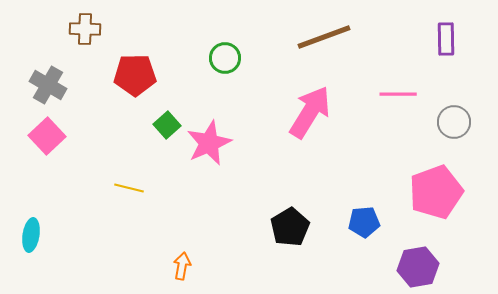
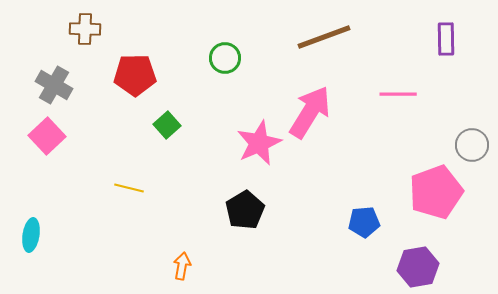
gray cross: moved 6 px right
gray circle: moved 18 px right, 23 px down
pink star: moved 50 px right
black pentagon: moved 45 px left, 17 px up
